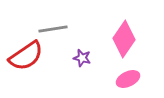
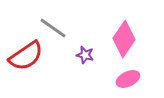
gray line: moved 1 px up; rotated 44 degrees clockwise
purple star: moved 3 px right, 3 px up
